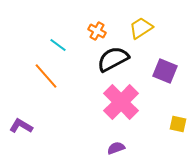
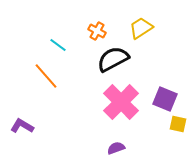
purple square: moved 28 px down
purple L-shape: moved 1 px right
